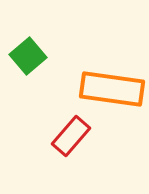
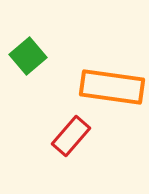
orange rectangle: moved 2 px up
